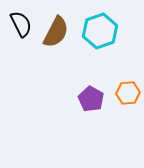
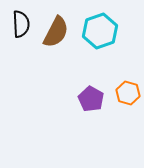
black semicircle: rotated 24 degrees clockwise
orange hexagon: rotated 20 degrees clockwise
